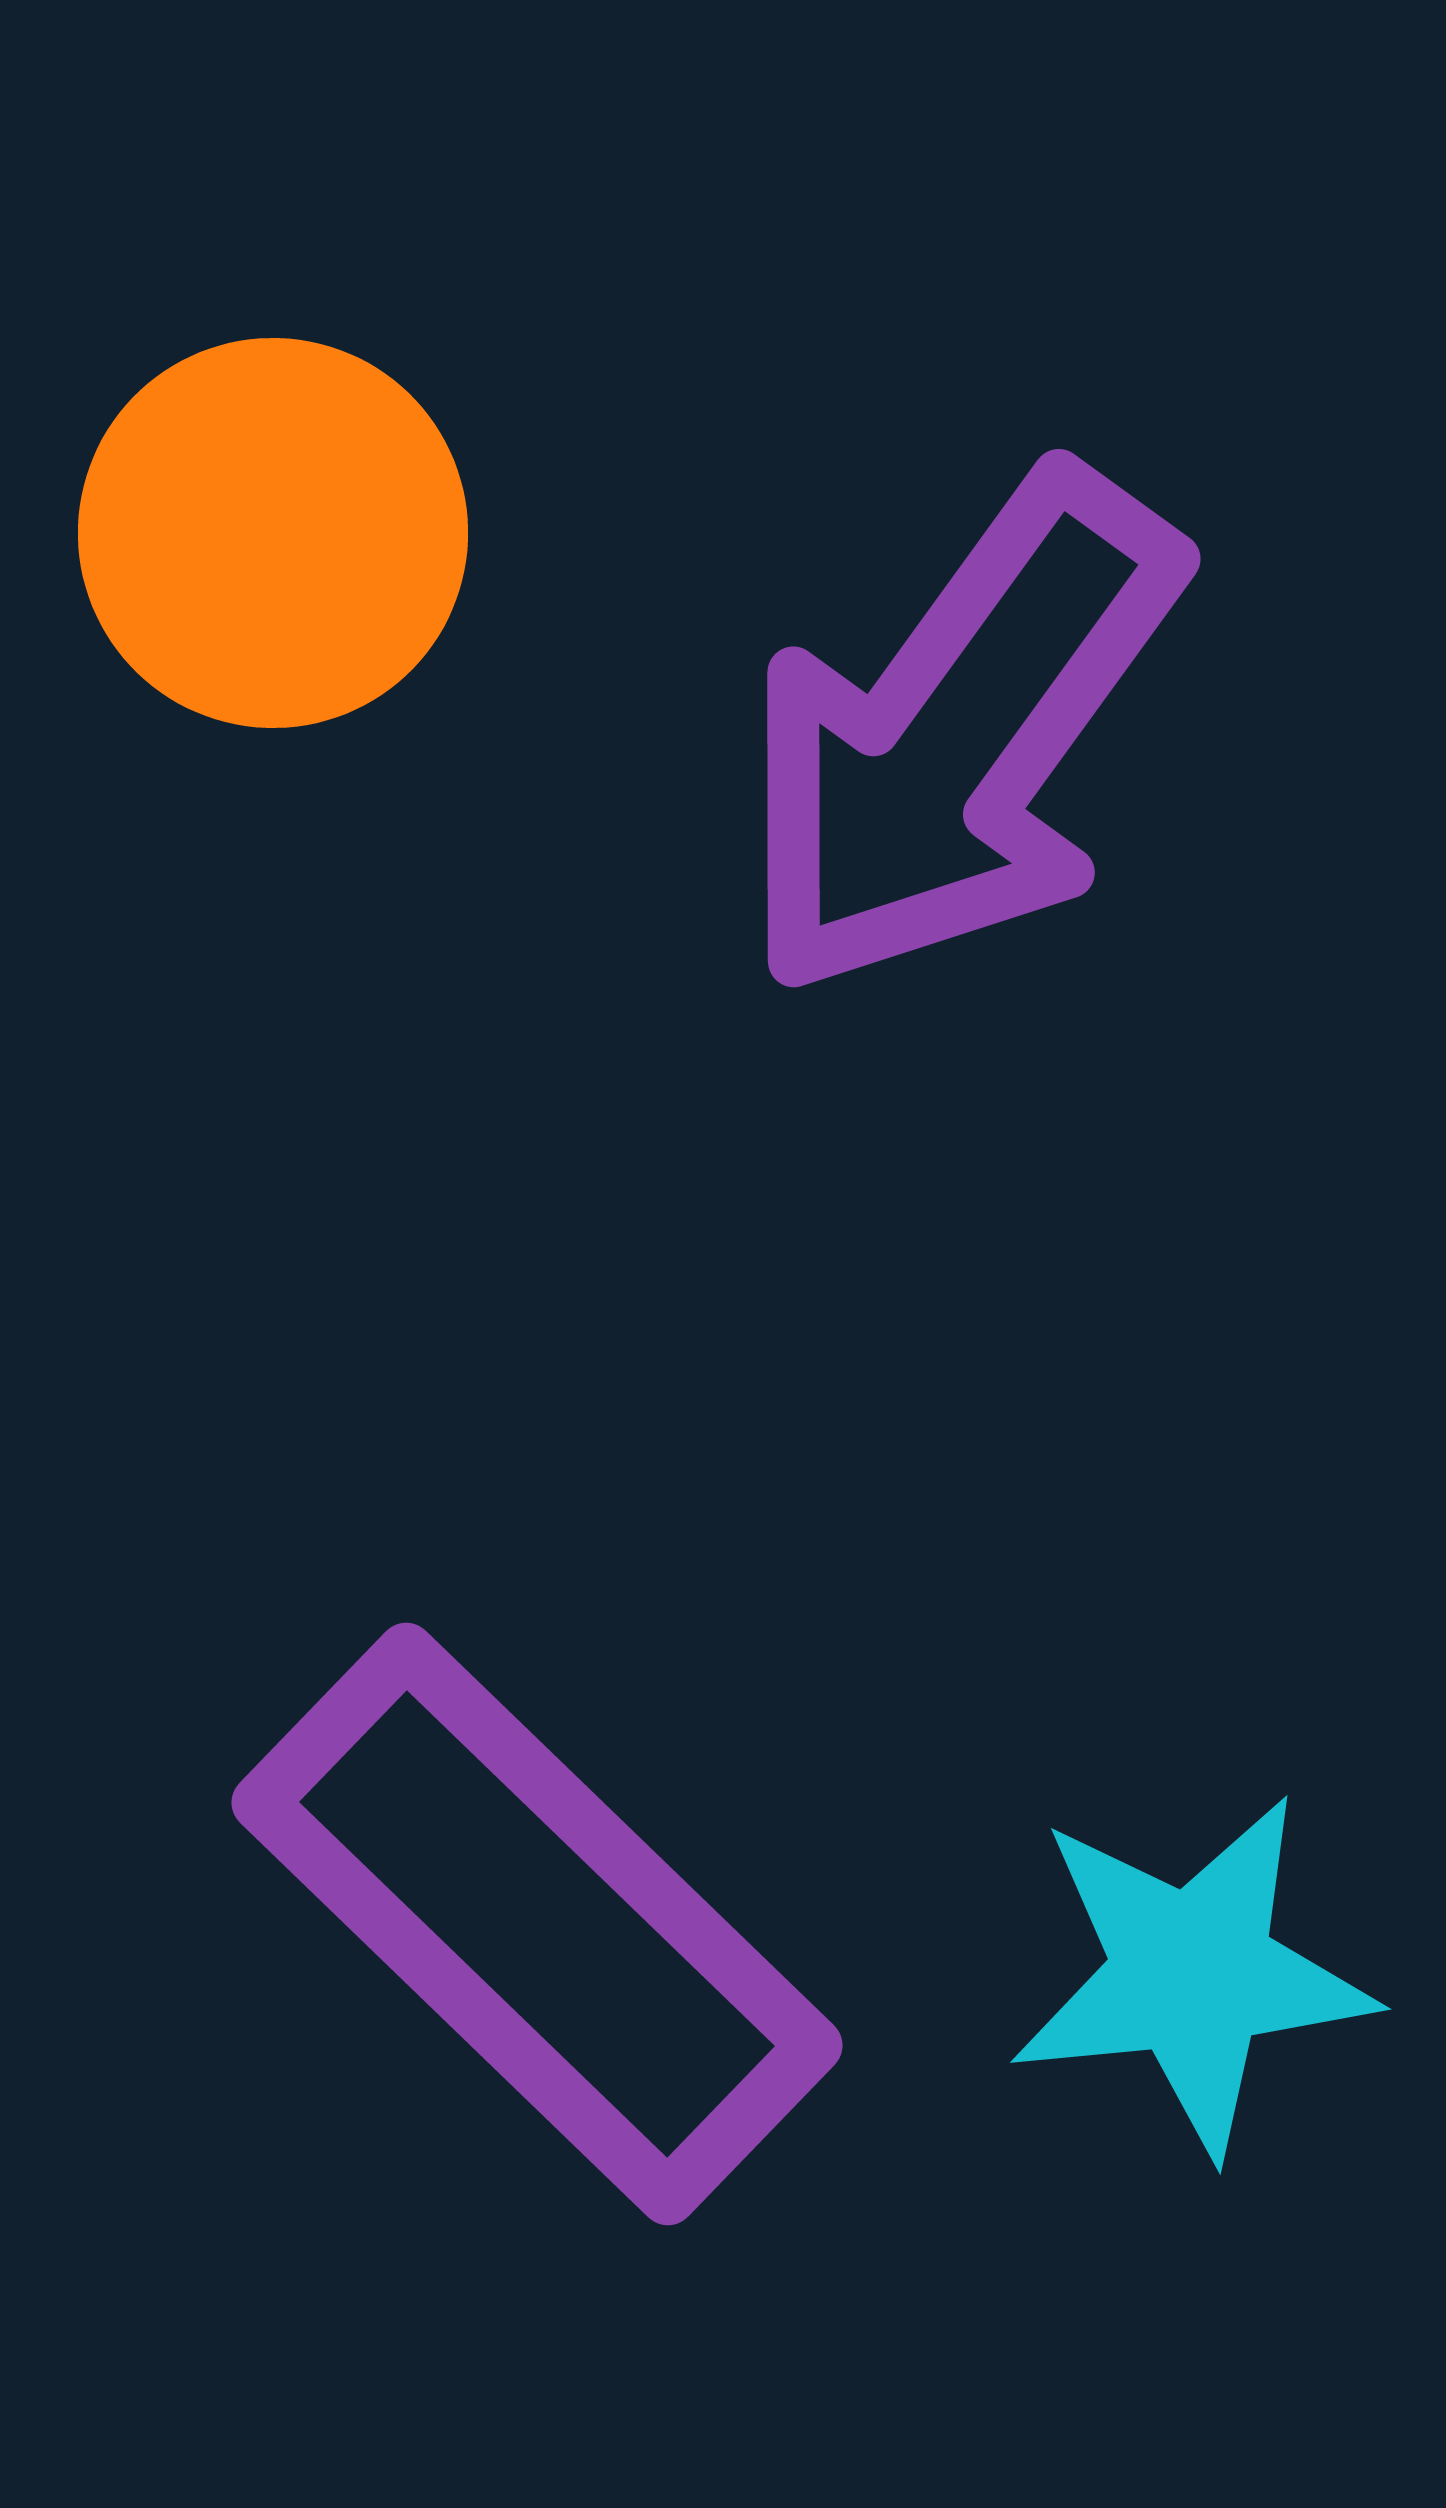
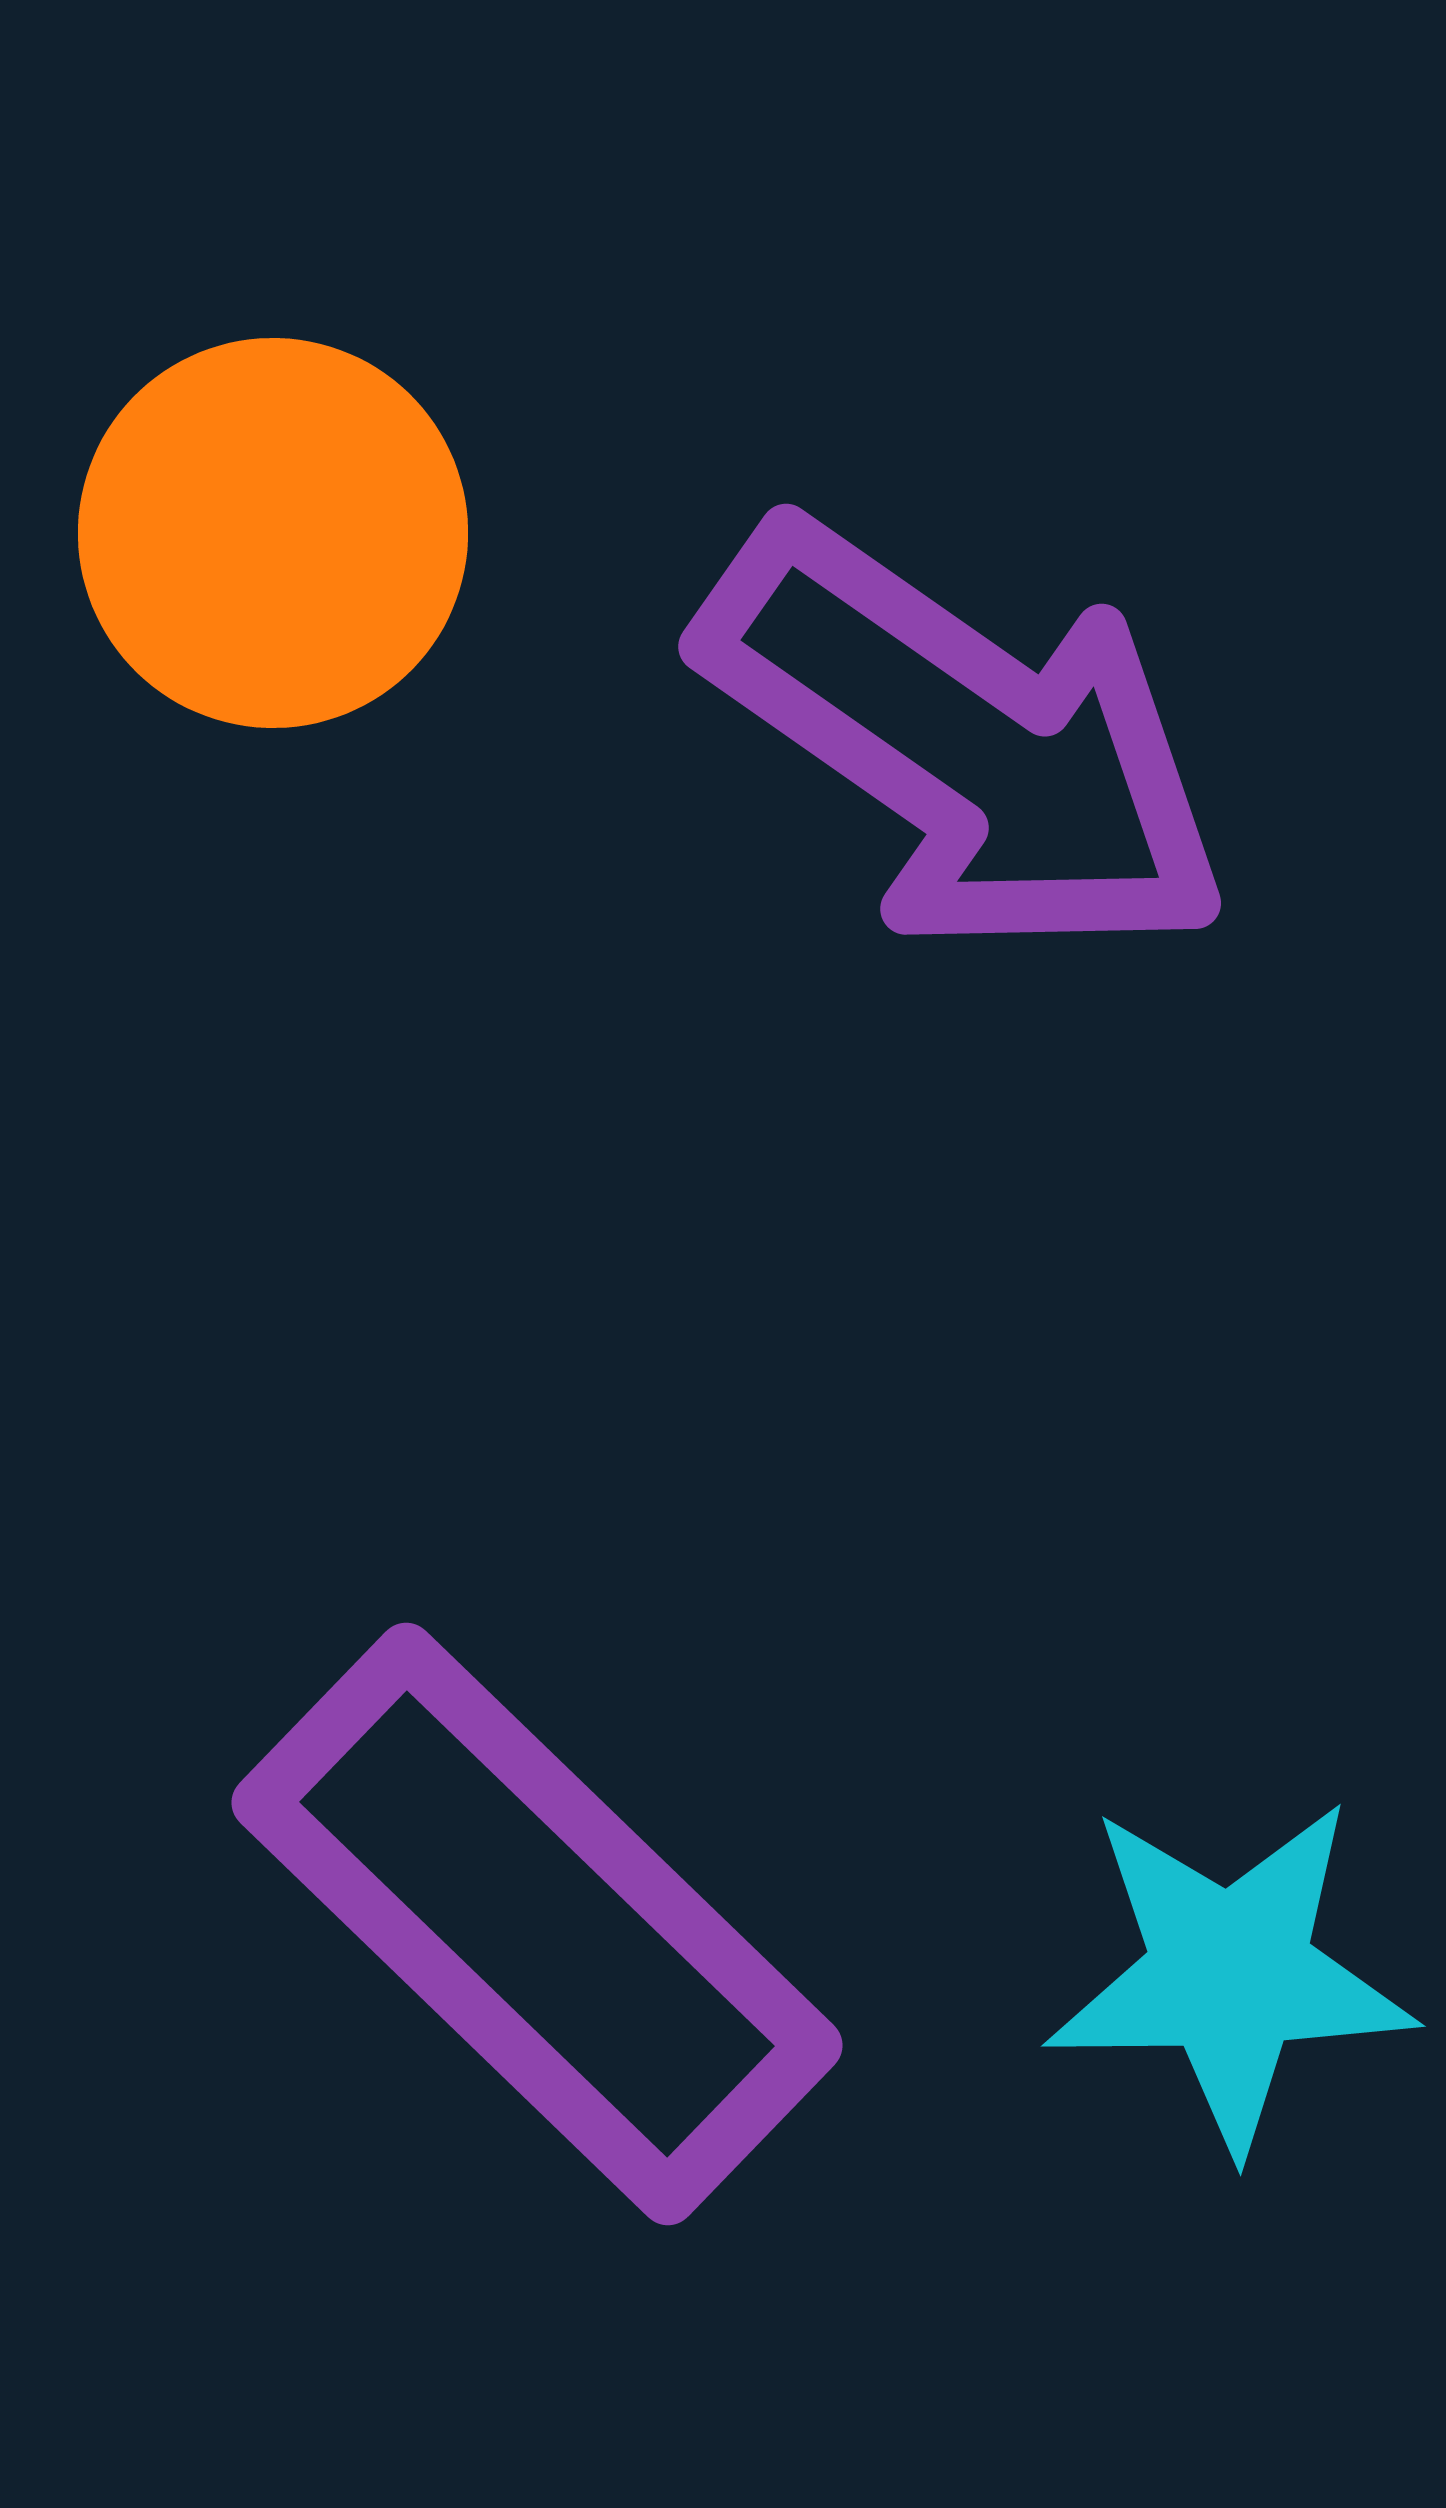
purple arrow: moved 6 px right, 8 px down; rotated 91 degrees counterclockwise
cyan star: moved 38 px right; rotated 5 degrees clockwise
